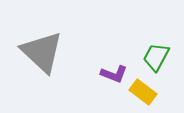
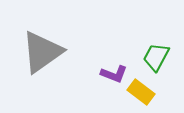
gray triangle: rotated 42 degrees clockwise
yellow rectangle: moved 2 px left
